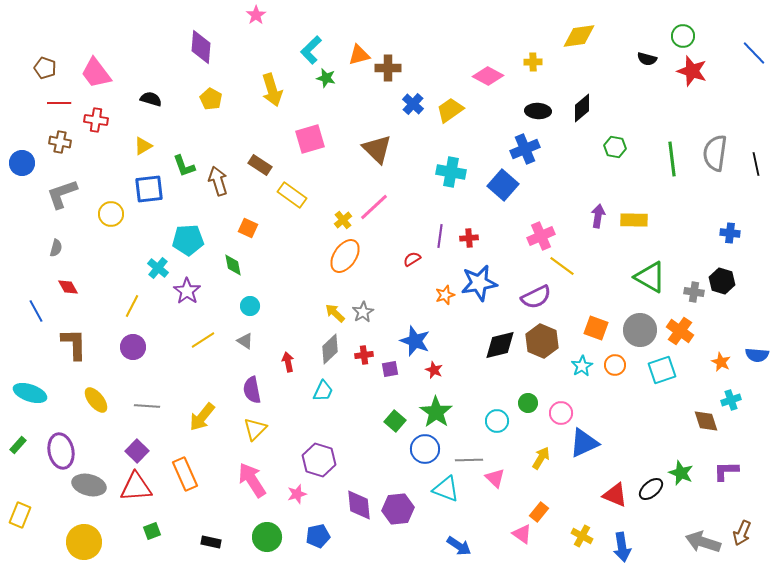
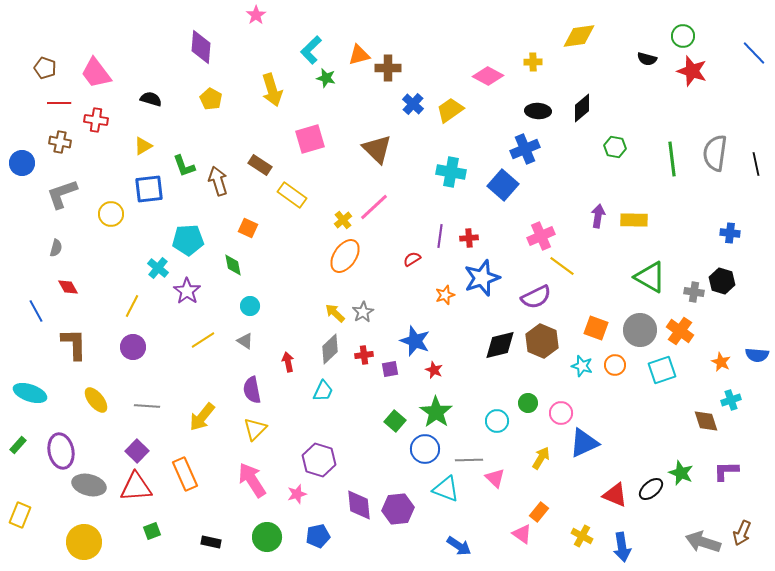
blue star at (479, 283): moved 3 px right, 5 px up; rotated 9 degrees counterclockwise
cyan star at (582, 366): rotated 25 degrees counterclockwise
